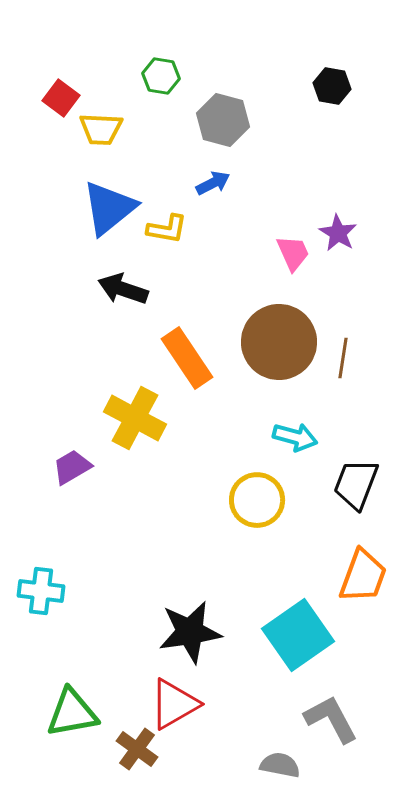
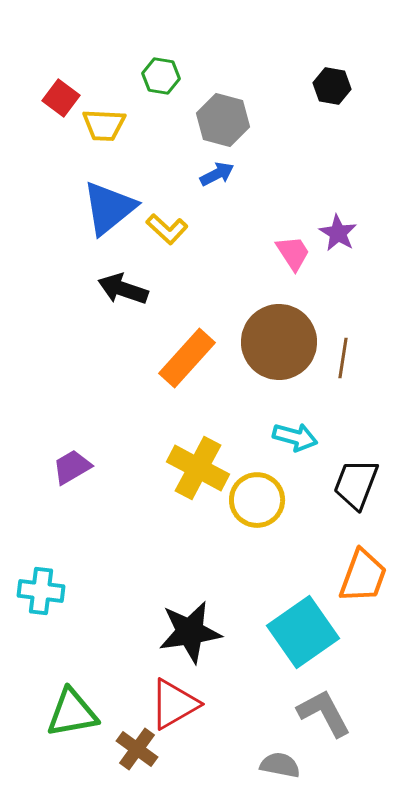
yellow trapezoid: moved 3 px right, 4 px up
blue arrow: moved 4 px right, 9 px up
yellow L-shape: rotated 33 degrees clockwise
pink trapezoid: rotated 9 degrees counterclockwise
orange rectangle: rotated 76 degrees clockwise
yellow cross: moved 63 px right, 50 px down
cyan square: moved 5 px right, 3 px up
gray L-shape: moved 7 px left, 6 px up
